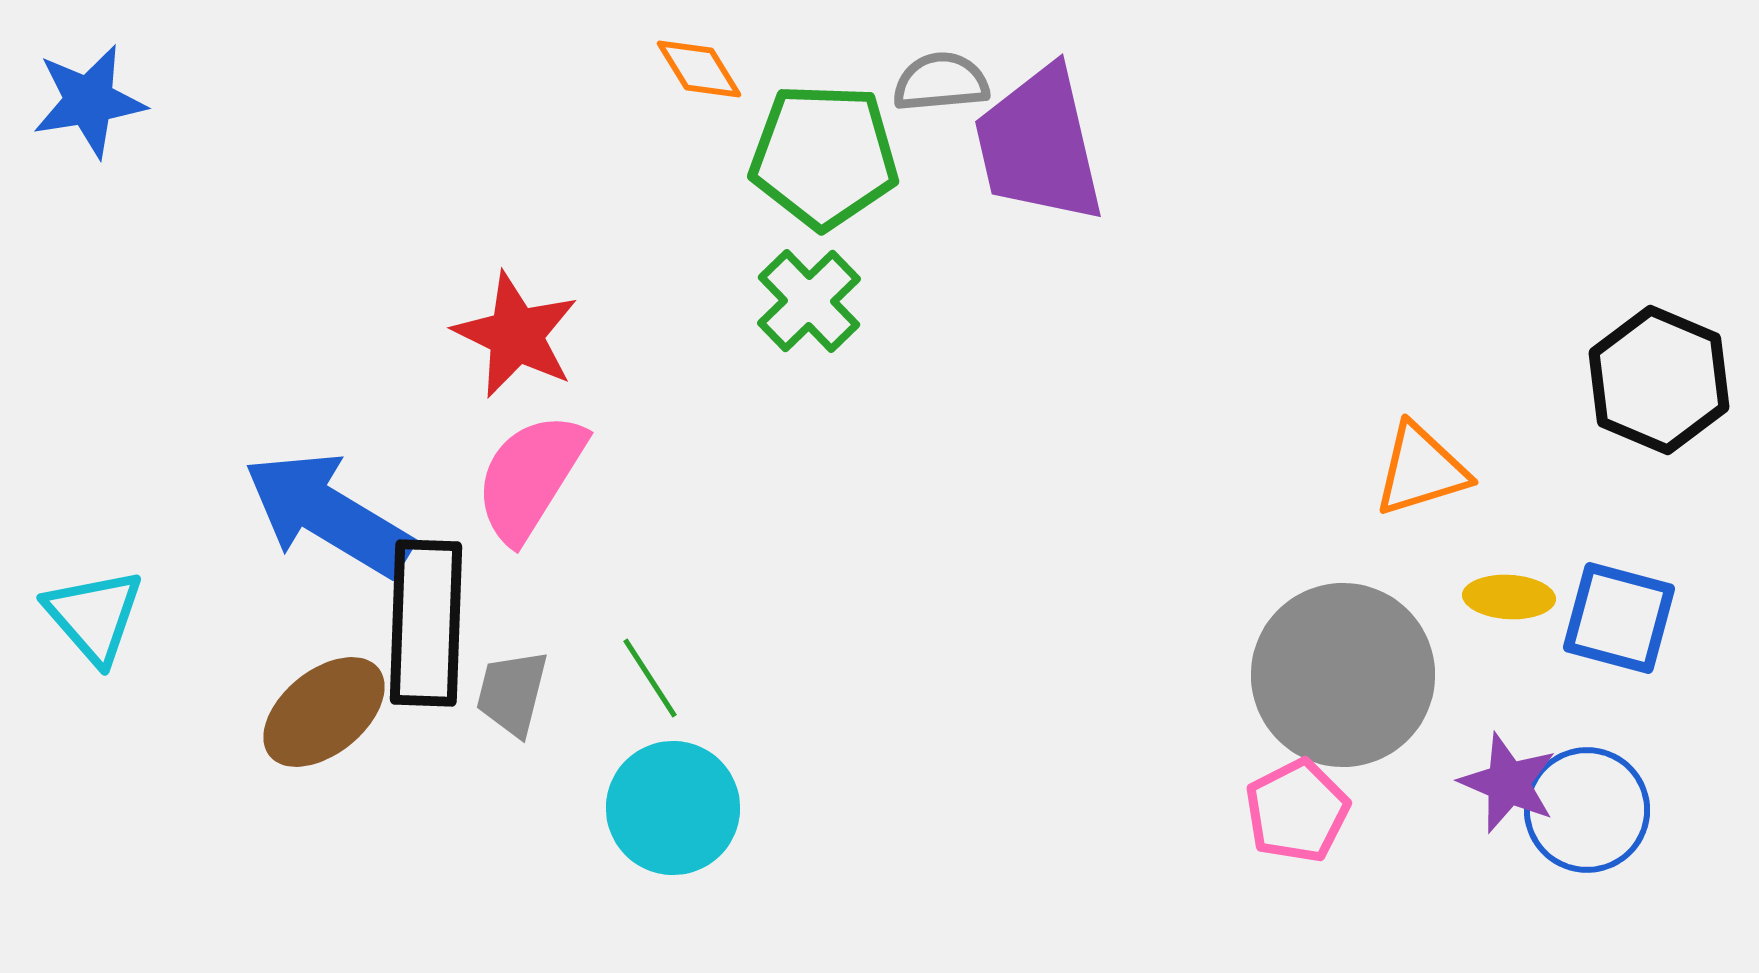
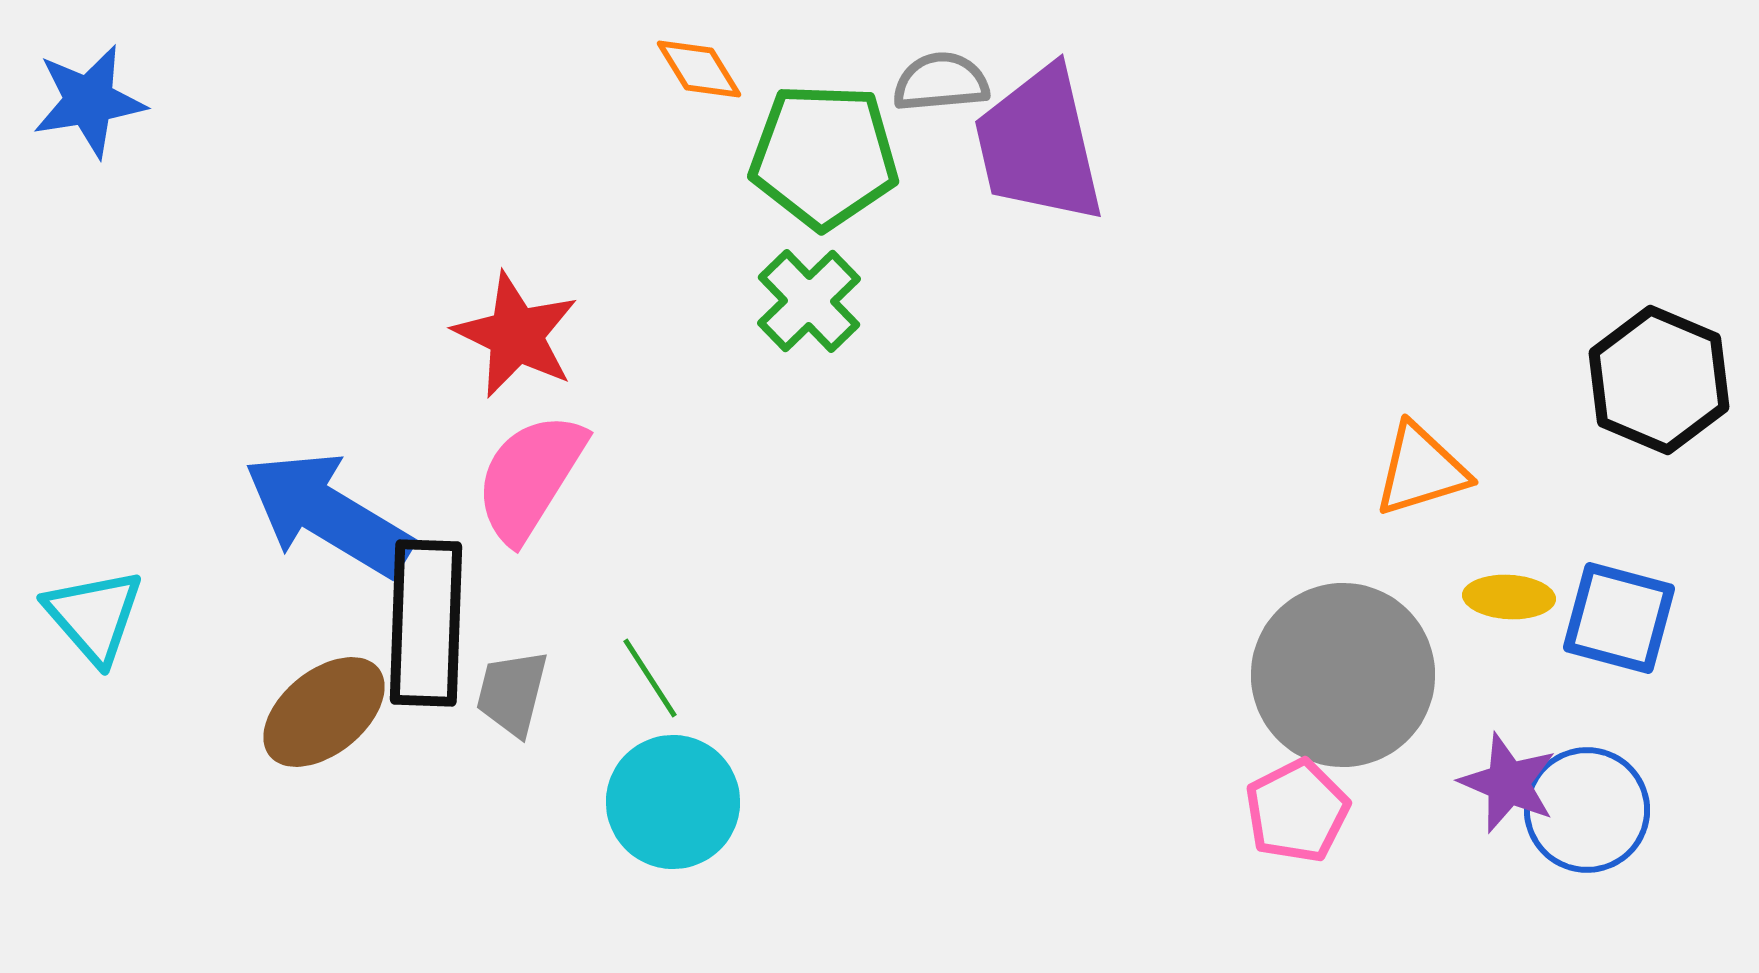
cyan circle: moved 6 px up
